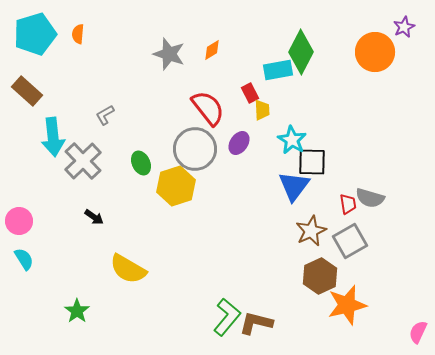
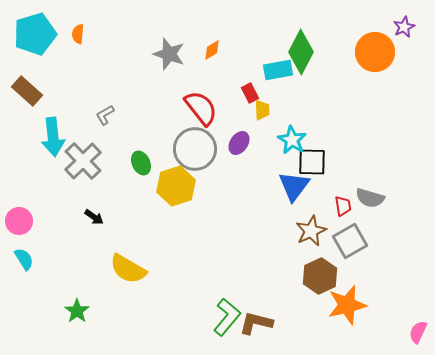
red semicircle: moved 7 px left
red trapezoid: moved 5 px left, 2 px down
